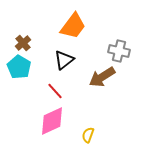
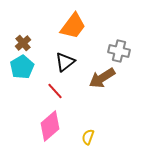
black triangle: moved 1 px right, 2 px down
cyan pentagon: moved 3 px right; rotated 10 degrees clockwise
brown arrow: moved 1 px down
pink diamond: moved 2 px left, 5 px down; rotated 16 degrees counterclockwise
yellow semicircle: moved 2 px down
